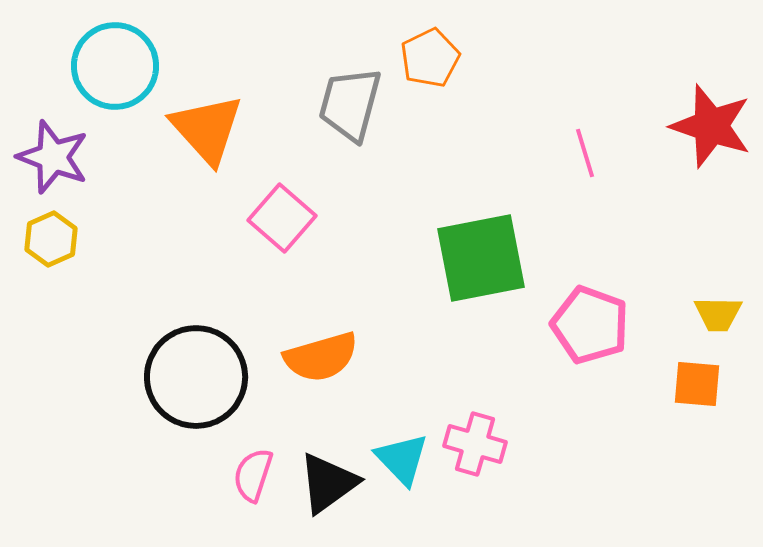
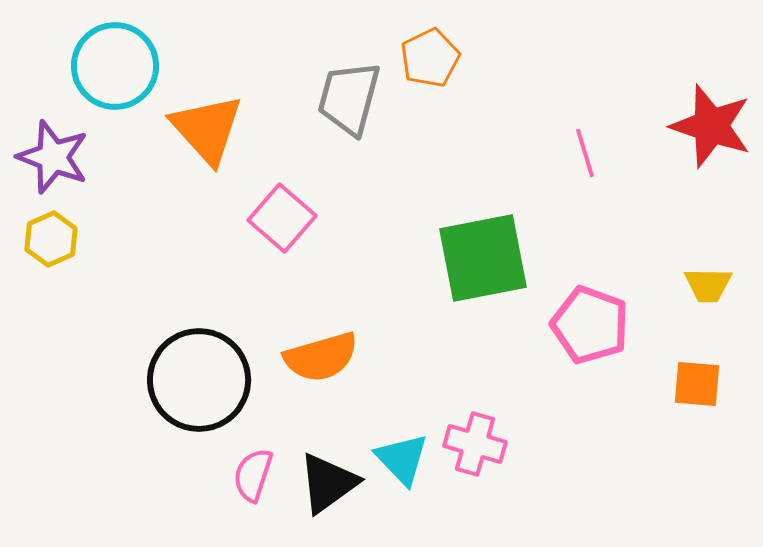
gray trapezoid: moved 1 px left, 6 px up
green square: moved 2 px right
yellow trapezoid: moved 10 px left, 29 px up
black circle: moved 3 px right, 3 px down
